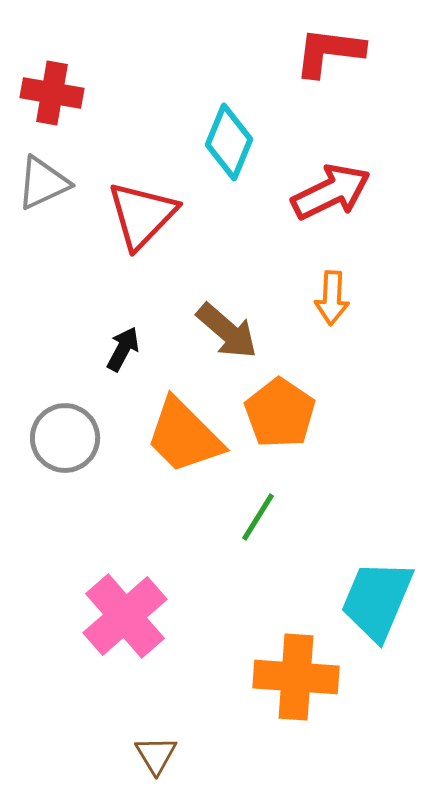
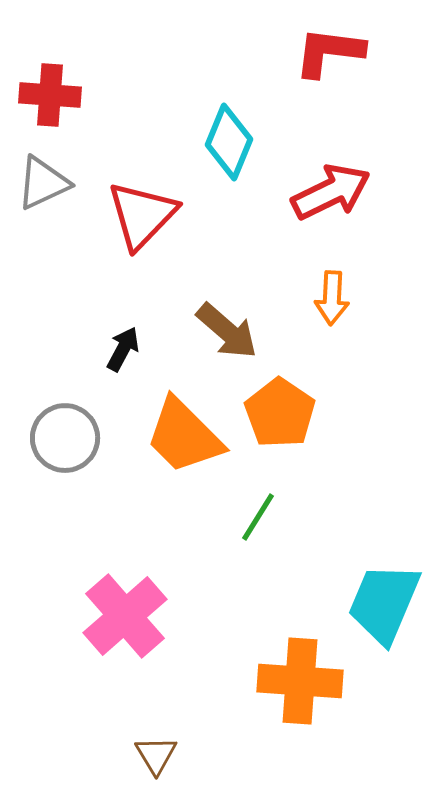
red cross: moved 2 px left, 2 px down; rotated 6 degrees counterclockwise
cyan trapezoid: moved 7 px right, 3 px down
orange cross: moved 4 px right, 4 px down
